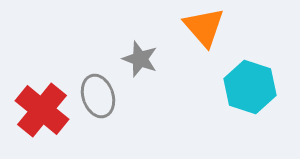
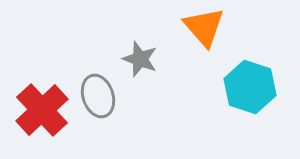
red cross: rotated 8 degrees clockwise
